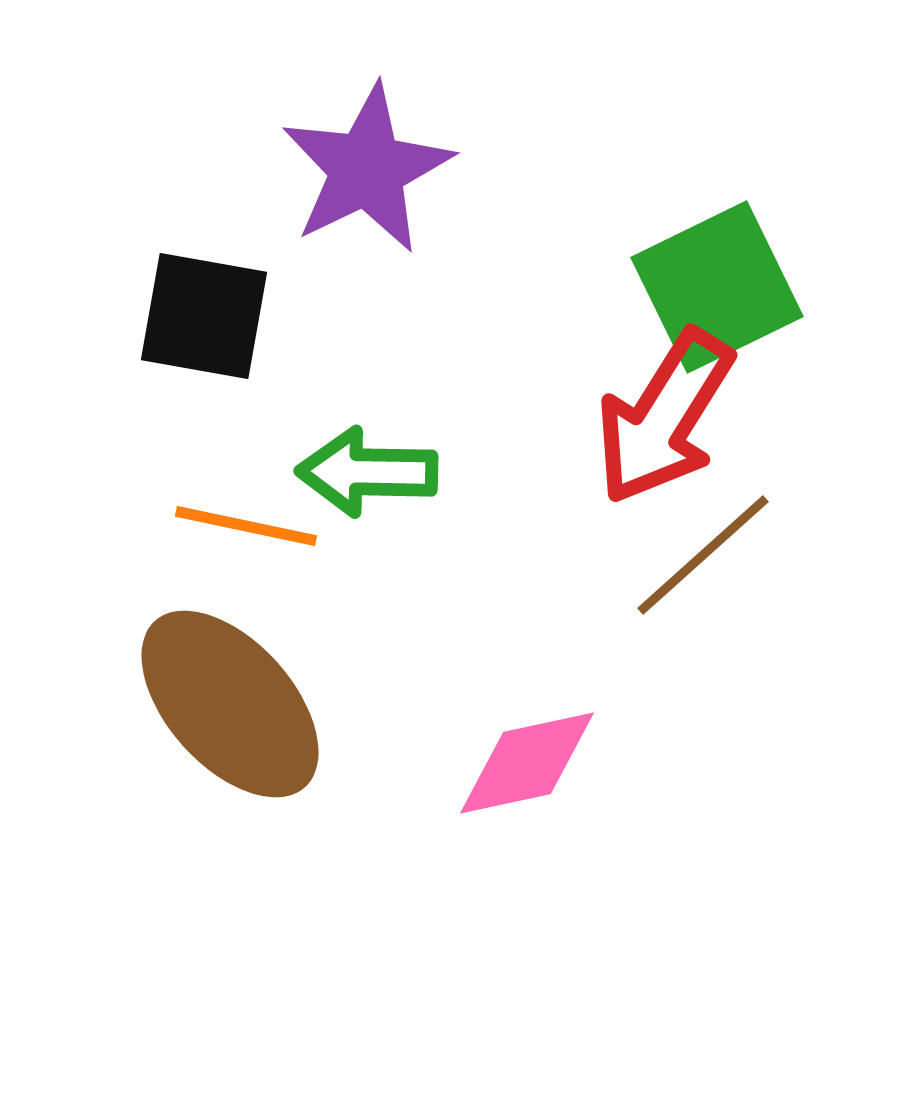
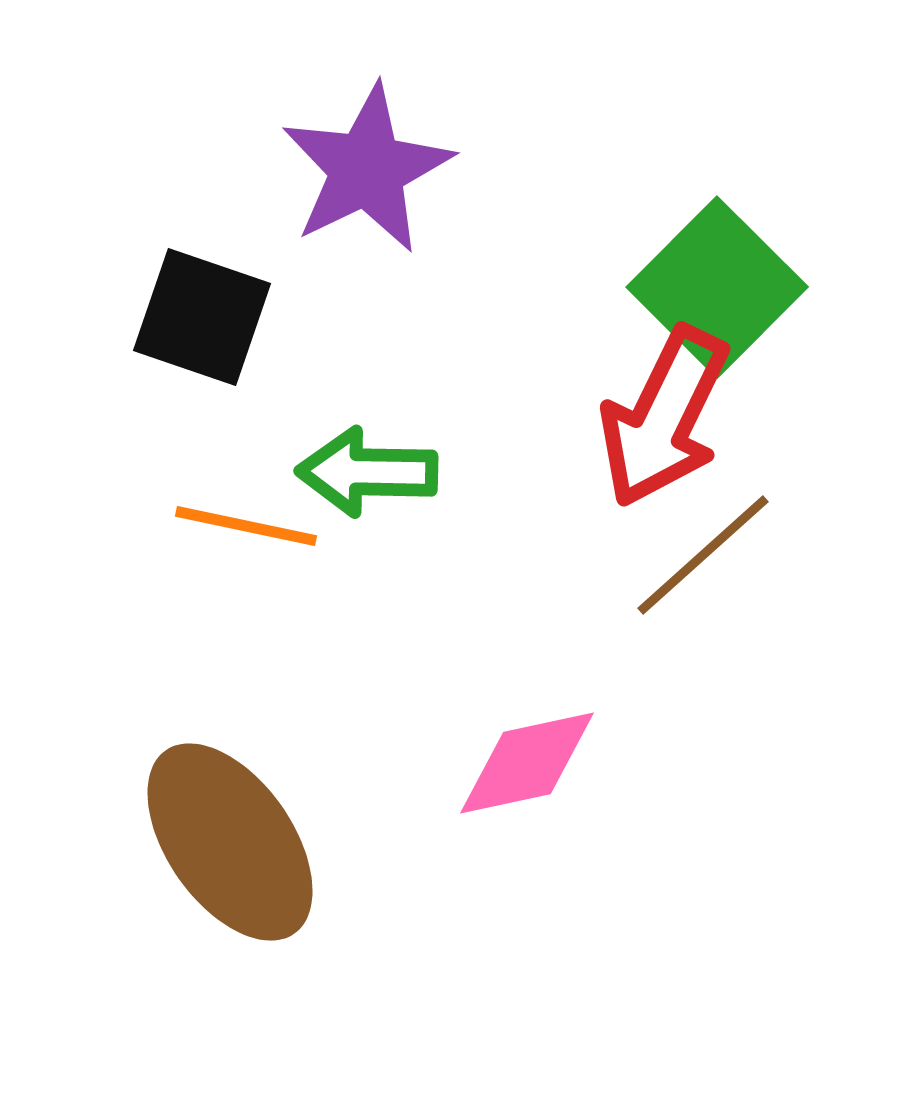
green square: rotated 19 degrees counterclockwise
black square: moved 2 px left, 1 px down; rotated 9 degrees clockwise
red arrow: rotated 6 degrees counterclockwise
brown ellipse: moved 138 px down; rotated 7 degrees clockwise
